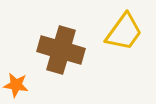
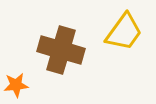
orange star: rotated 15 degrees counterclockwise
